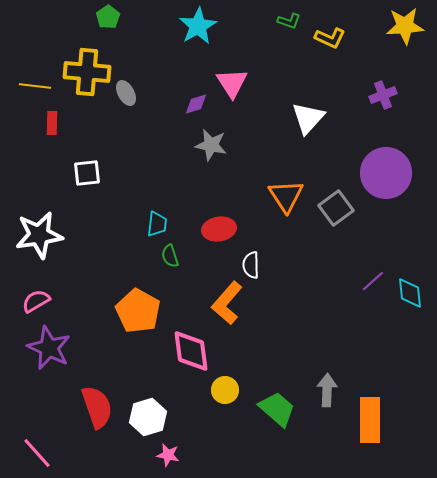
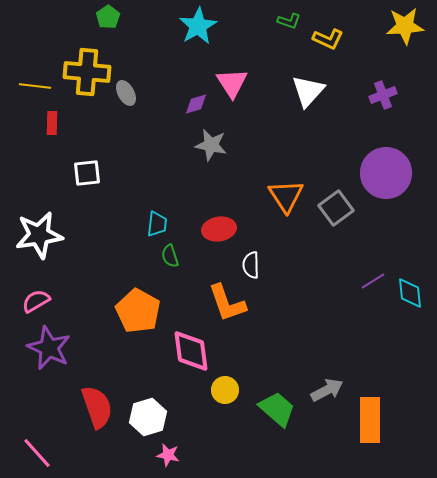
yellow L-shape: moved 2 px left, 1 px down
white triangle: moved 27 px up
purple line: rotated 10 degrees clockwise
orange L-shape: rotated 60 degrees counterclockwise
gray arrow: rotated 60 degrees clockwise
